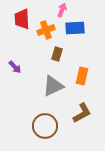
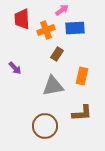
pink arrow: rotated 32 degrees clockwise
brown rectangle: rotated 16 degrees clockwise
purple arrow: moved 1 px down
gray triangle: rotated 15 degrees clockwise
brown L-shape: rotated 25 degrees clockwise
